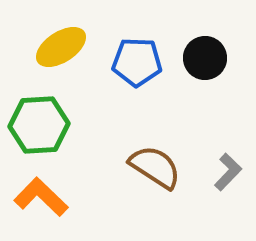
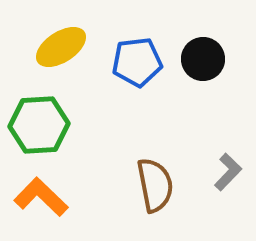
black circle: moved 2 px left, 1 px down
blue pentagon: rotated 9 degrees counterclockwise
brown semicircle: moved 18 px down; rotated 46 degrees clockwise
